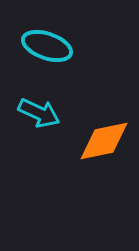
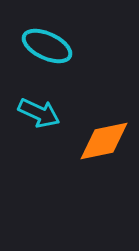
cyan ellipse: rotated 6 degrees clockwise
